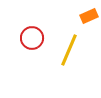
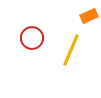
yellow line: moved 2 px right
